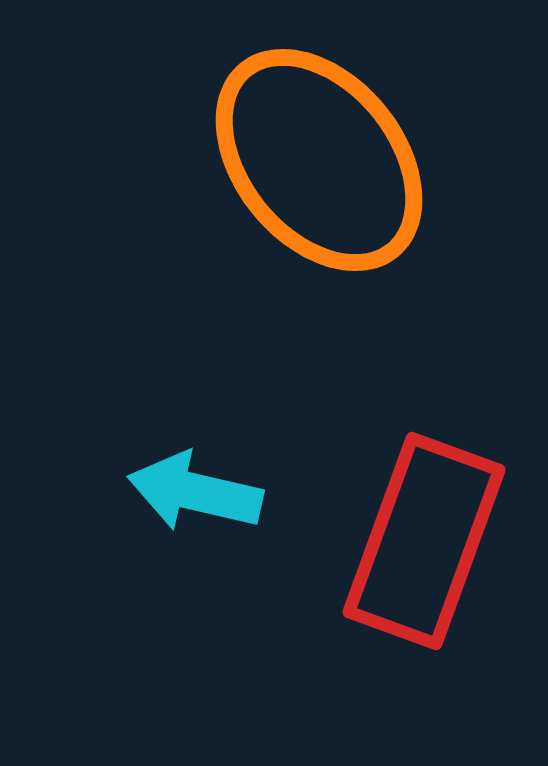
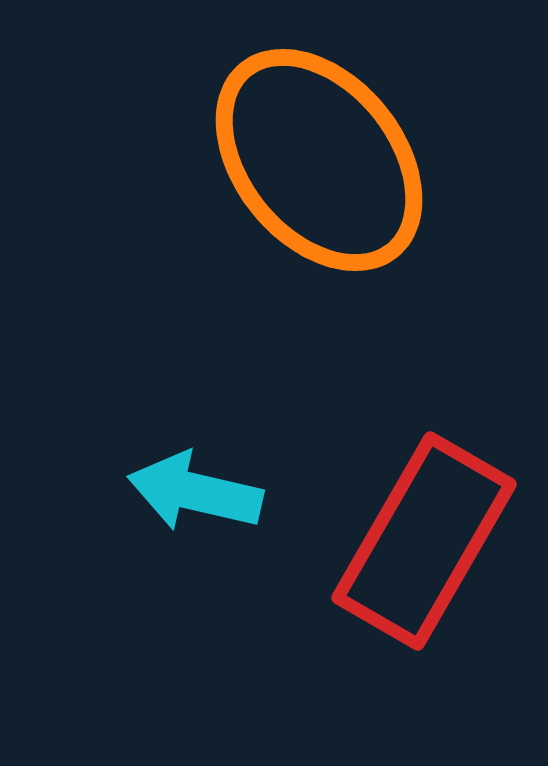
red rectangle: rotated 10 degrees clockwise
